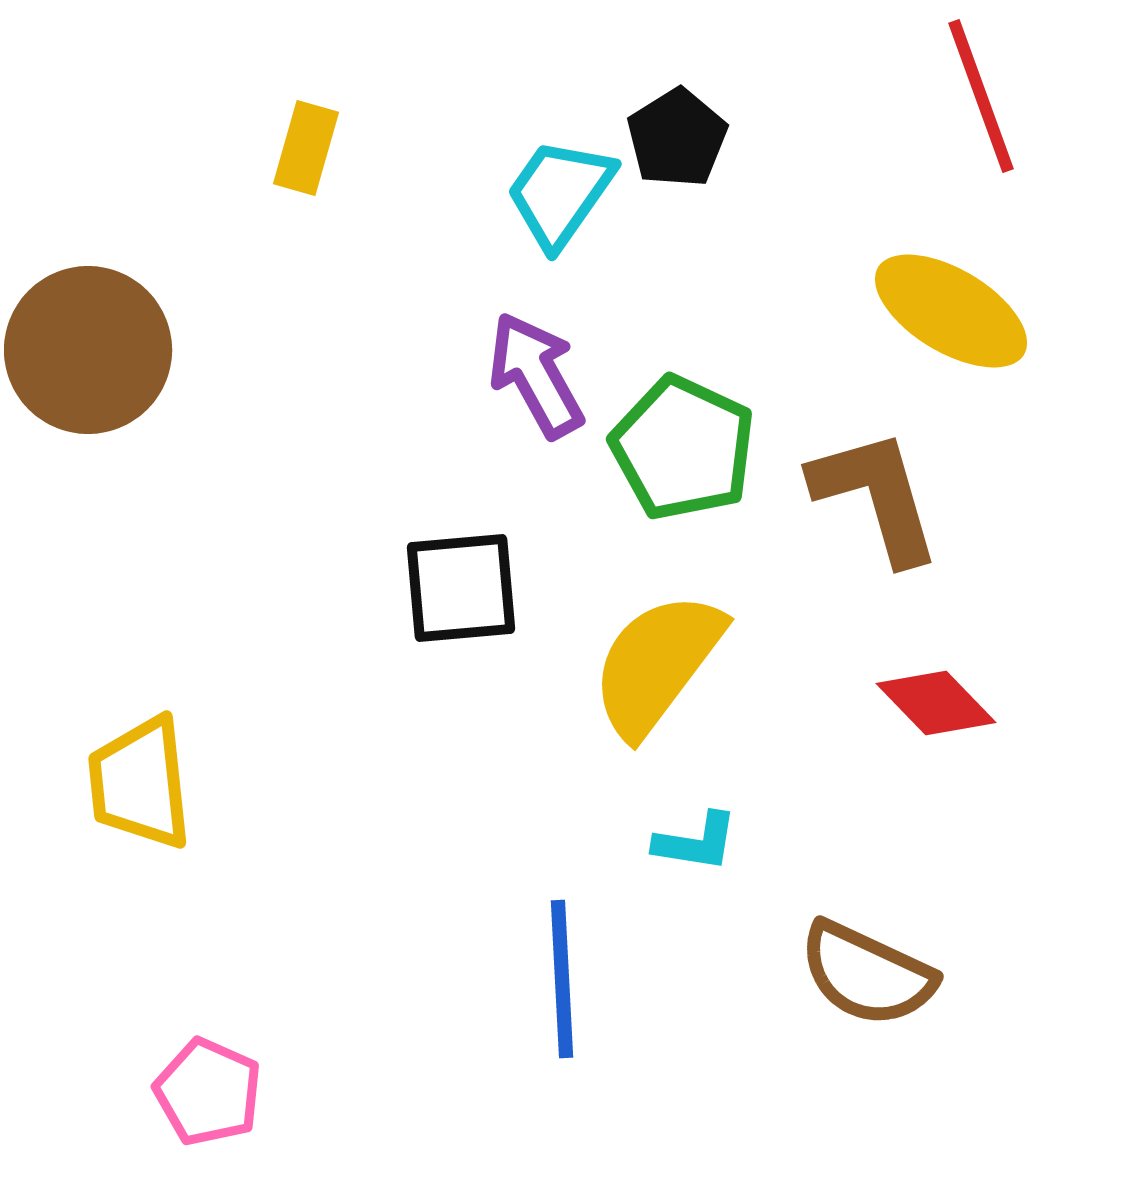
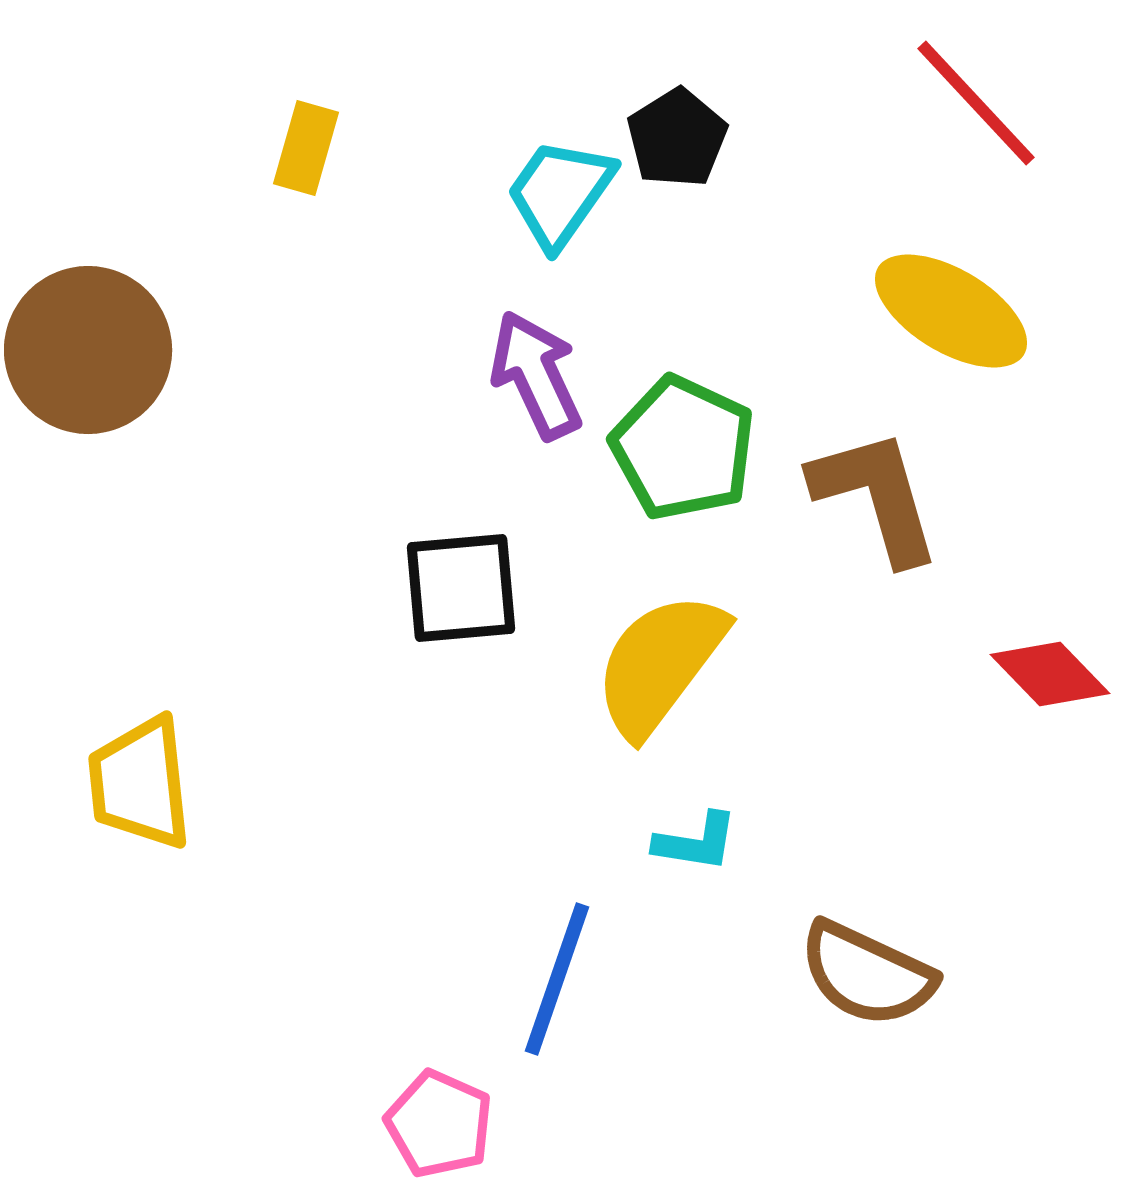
red line: moved 5 px left, 7 px down; rotated 23 degrees counterclockwise
purple arrow: rotated 4 degrees clockwise
yellow semicircle: moved 3 px right
red diamond: moved 114 px right, 29 px up
blue line: moved 5 px left; rotated 22 degrees clockwise
pink pentagon: moved 231 px right, 32 px down
